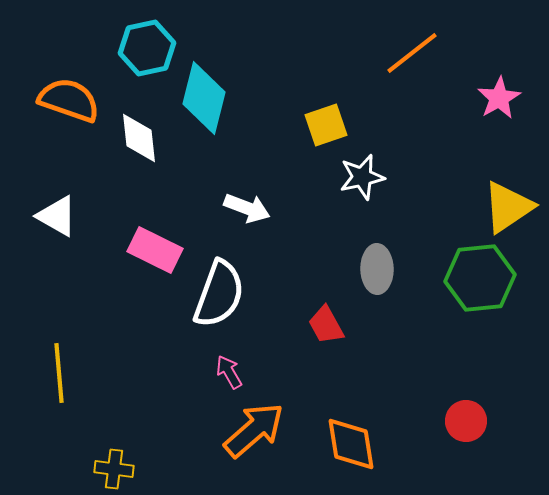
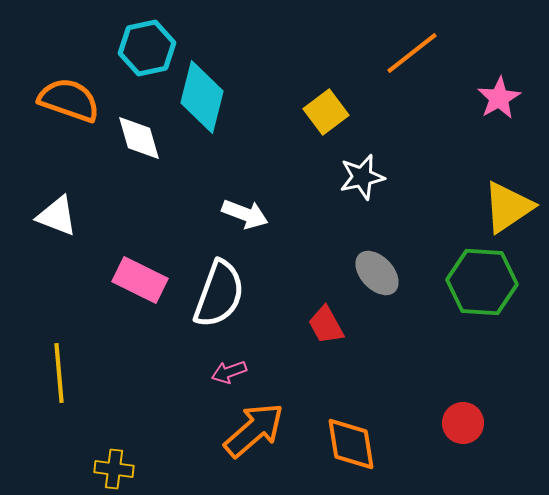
cyan diamond: moved 2 px left, 1 px up
yellow square: moved 13 px up; rotated 18 degrees counterclockwise
white diamond: rotated 10 degrees counterclockwise
white arrow: moved 2 px left, 6 px down
white triangle: rotated 9 degrees counterclockwise
pink rectangle: moved 15 px left, 30 px down
gray ellipse: moved 4 px down; rotated 42 degrees counterclockwise
green hexagon: moved 2 px right, 4 px down; rotated 10 degrees clockwise
pink arrow: rotated 80 degrees counterclockwise
red circle: moved 3 px left, 2 px down
